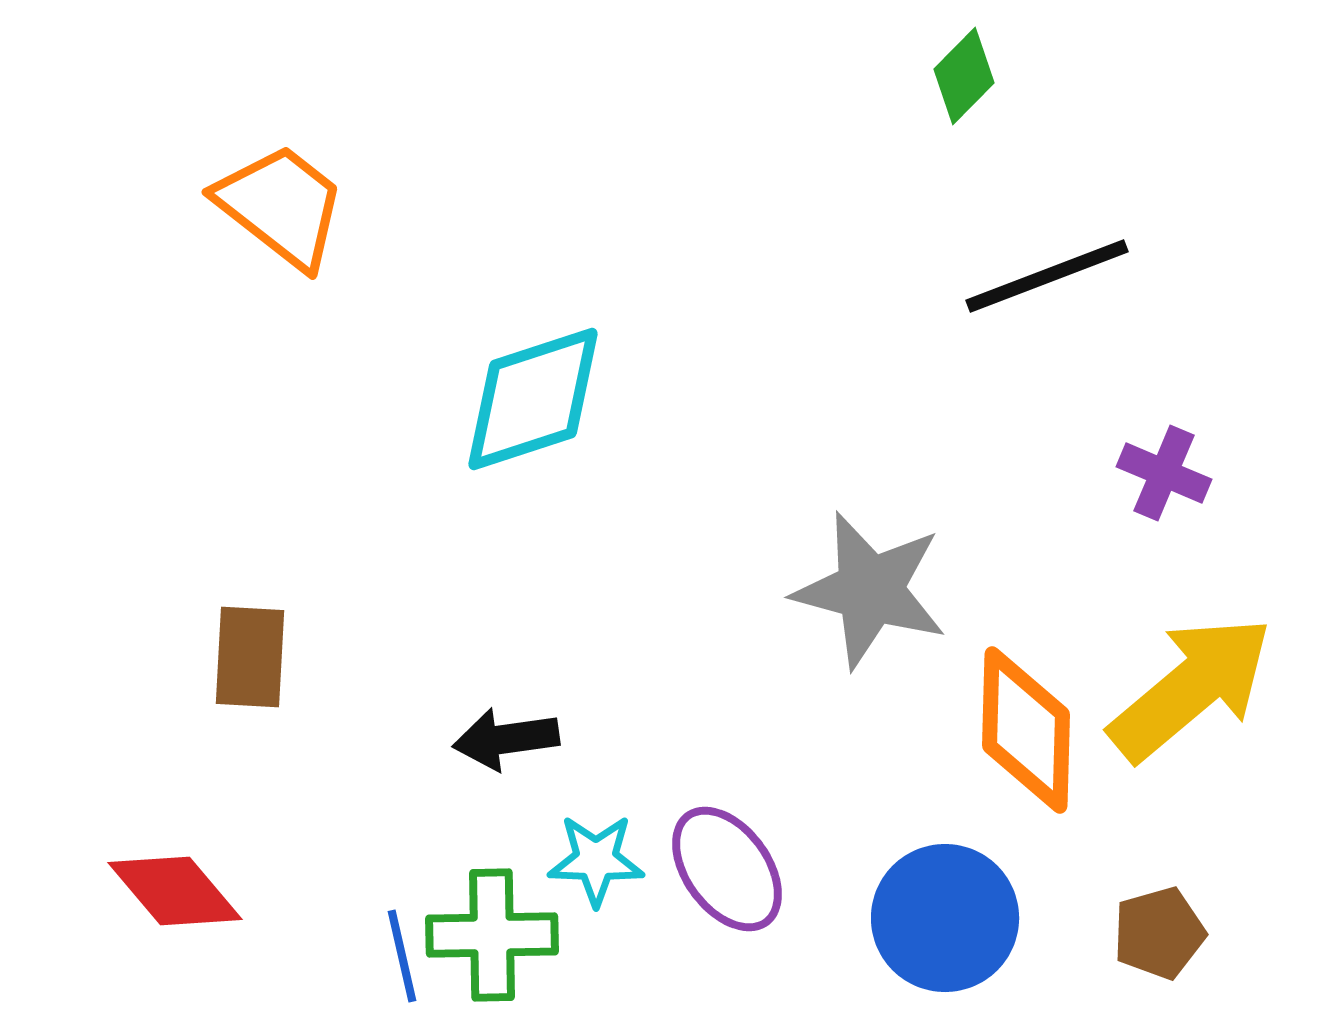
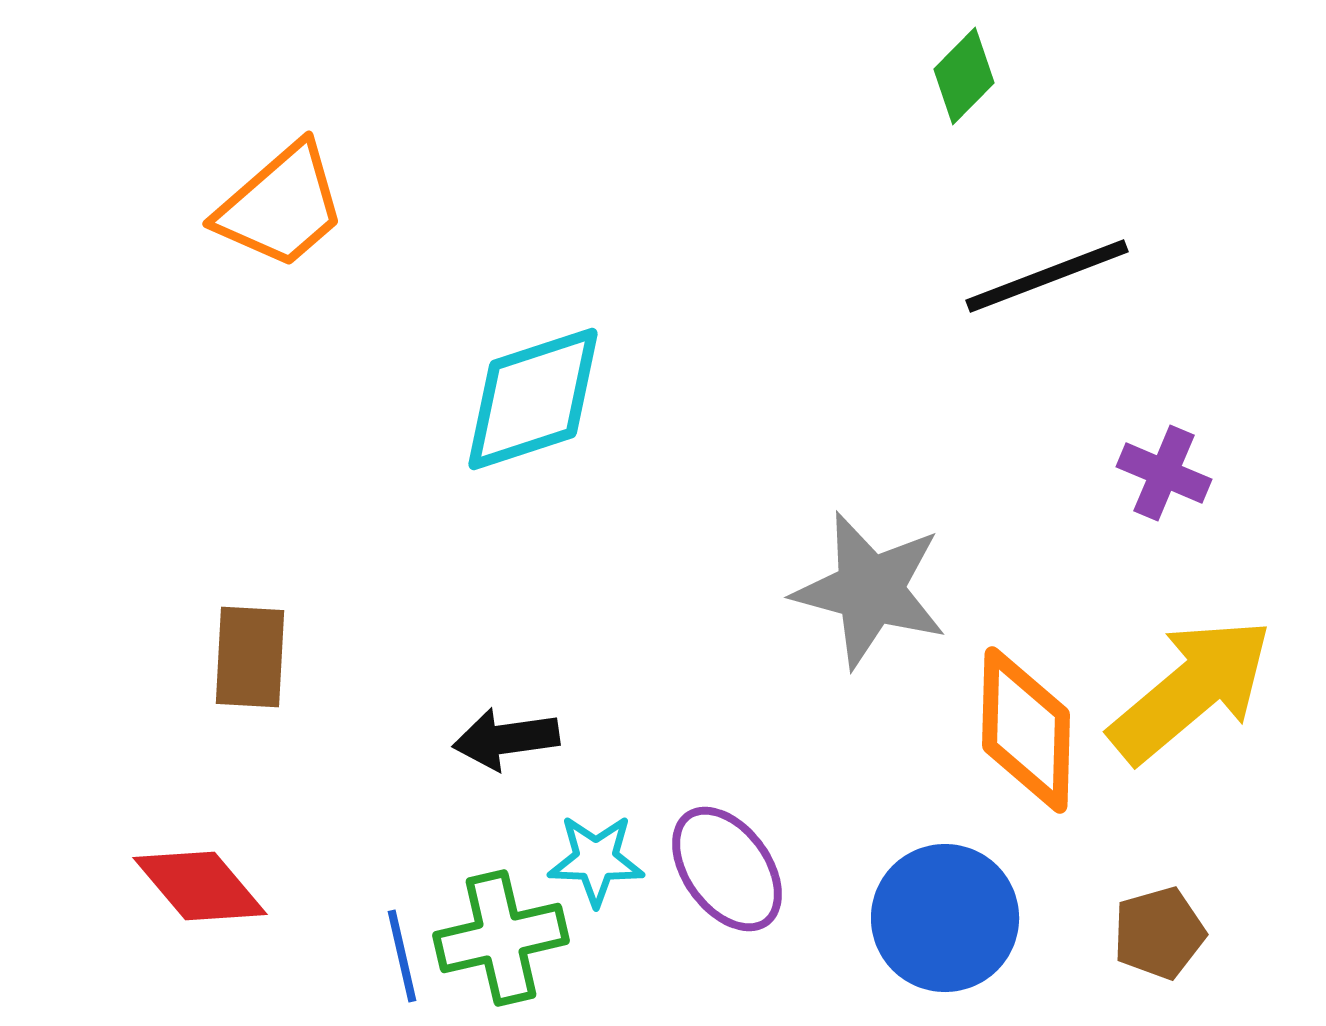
orange trapezoid: rotated 101 degrees clockwise
yellow arrow: moved 2 px down
red diamond: moved 25 px right, 5 px up
green cross: moved 9 px right, 3 px down; rotated 12 degrees counterclockwise
